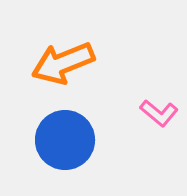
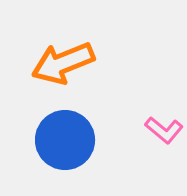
pink L-shape: moved 5 px right, 17 px down
